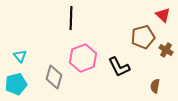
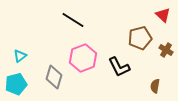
black line: moved 2 px right, 2 px down; rotated 60 degrees counterclockwise
brown pentagon: moved 3 px left, 1 px down
cyan triangle: rotated 32 degrees clockwise
